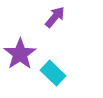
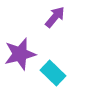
purple star: rotated 20 degrees clockwise
